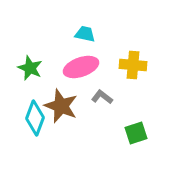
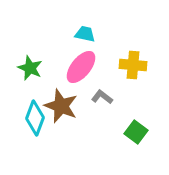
pink ellipse: rotated 32 degrees counterclockwise
green square: moved 1 px up; rotated 35 degrees counterclockwise
